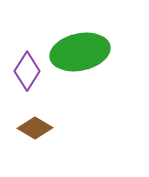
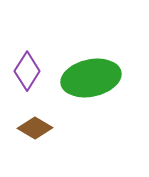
green ellipse: moved 11 px right, 26 px down
